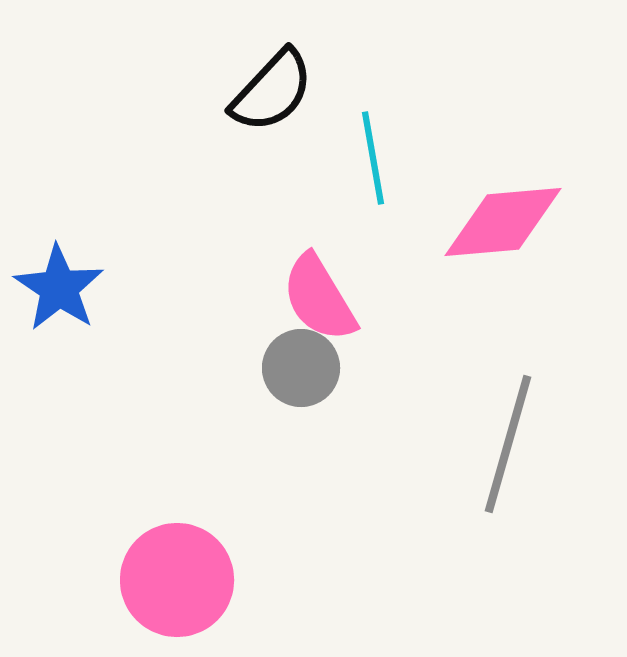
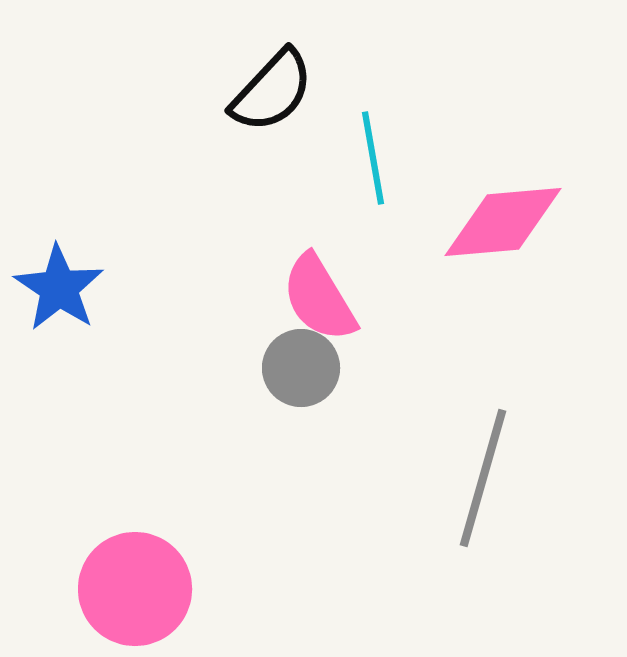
gray line: moved 25 px left, 34 px down
pink circle: moved 42 px left, 9 px down
